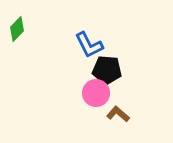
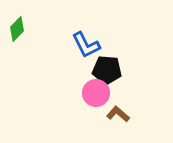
blue L-shape: moved 3 px left
